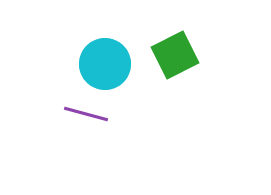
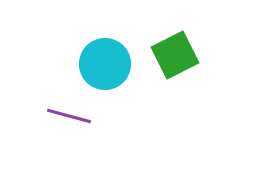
purple line: moved 17 px left, 2 px down
